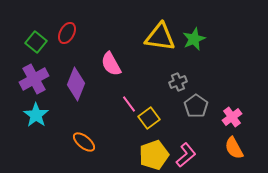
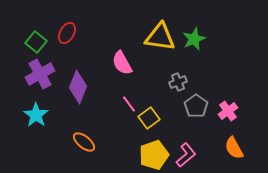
pink semicircle: moved 11 px right, 1 px up
purple cross: moved 6 px right, 5 px up
purple diamond: moved 2 px right, 3 px down
pink cross: moved 4 px left, 6 px up
